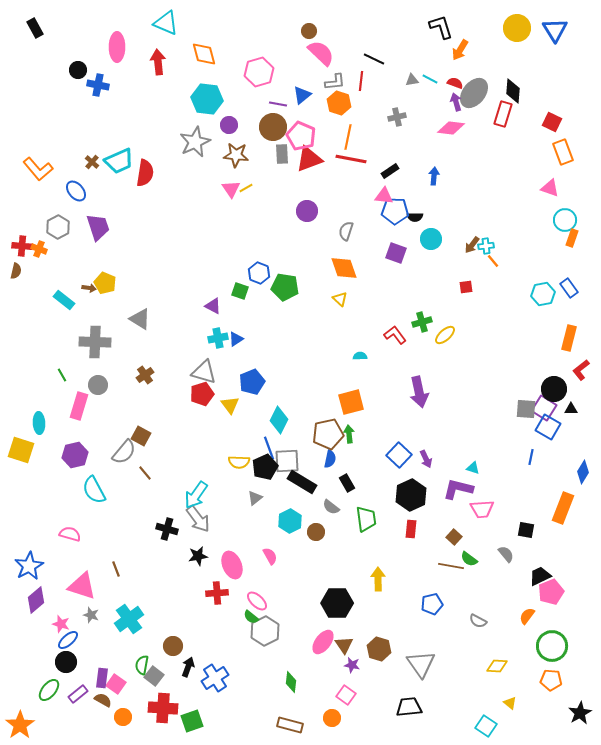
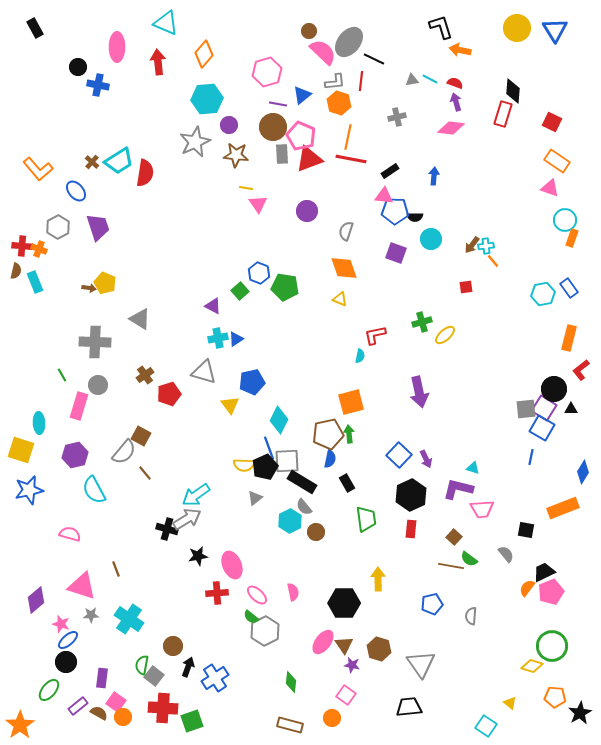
orange arrow at (460, 50): rotated 70 degrees clockwise
pink semicircle at (321, 53): moved 2 px right, 1 px up
orange diamond at (204, 54): rotated 56 degrees clockwise
black circle at (78, 70): moved 3 px up
pink hexagon at (259, 72): moved 8 px right
gray ellipse at (474, 93): moved 125 px left, 51 px up
cyan hexagon at (207, 99): rotated 12 degrees counterclockwise
orange rectangle at (563, 152): moved 6 px left, 9 px down; rotated 35 degrees counterclockwise
cyan trapezoid at (119, 161): rotated 8 degrees counterclockwise
yellow line at (246, 188): rotated 40 degrees clockwise
pink triangle at (231, 189): moved 27 px right, 15 px down
green square at (240, 291): rotated 30 degrees clockwise
yellow triangle at (340, 299): rotated 21 degrees counterclockwise
cyan rectangle at (64, 300): moved 29 px left, 18 px up; rotated 30 degrees clockwise
red L-shape at (395, 335): moved 20 px left; rotated 65 degrees counterclockwise
cyan semicircle at (360, 356): rotated 104 degrees clockwise
blue pentagon at (252, 382): rotated 10 degrees clockwise
red pentagon at (202, 394): moved 33 px left
gray square at (526, 409): rotated 10 degrees counterclockwise
blue square at (548, 427): moved 6 px left, 1 px down
yellow semicircle at (239, 462): moved 5 px right, 3 px down
cyan arrow at (196, 495): rotated 20 degrees clockwise
gray semicircle at (331, 507): moved 27 px left; rotated 12 degrees clockwise
orange rectangle at (563, 508): rotated 48 degrees clockwise
gray arrow at (198, 519): moved 11 px left; rotated 84 degrees counterclockwise
pink semicircle at (270, 556): moved 23 px right, 36 px down; rotated 18 degrees clockwise
blue star at (29, 566): moved 76 px up; rotated 16 degrees clockwise
black trapezoid at (540, 576): moved 4 px right, 4 px up
pink ellipse at (257, 601): moved 6 px up
black hexagon at (337, 603): moved 7 px right
gray star at (91, 615): rotated 21 degrees counterclockwise
orange semicircle at (527, 616): moved 28 px up
cyan cross at (129, 619): rotated 20 degrees counterclockwise
gray semicircle at (478, 621): moved 7 px left, 5 px up; rotated 66 degrees clockwise
yellow diamond at (497, 666): moved 35 px right; rotated 15 degrees clockwise
orange pentagon at (551, 680): moved 4 px right, 17 px down
pink square at (116, 684): moved 18 px down
purple rectangle at (78, 694): moved 12 px down
brown semicircle at (103, 700): moved 4 px left, 13 px down
